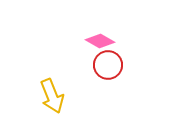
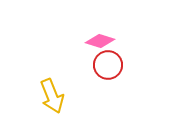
pink diamond: rotated 12 degrees counterclockwise
